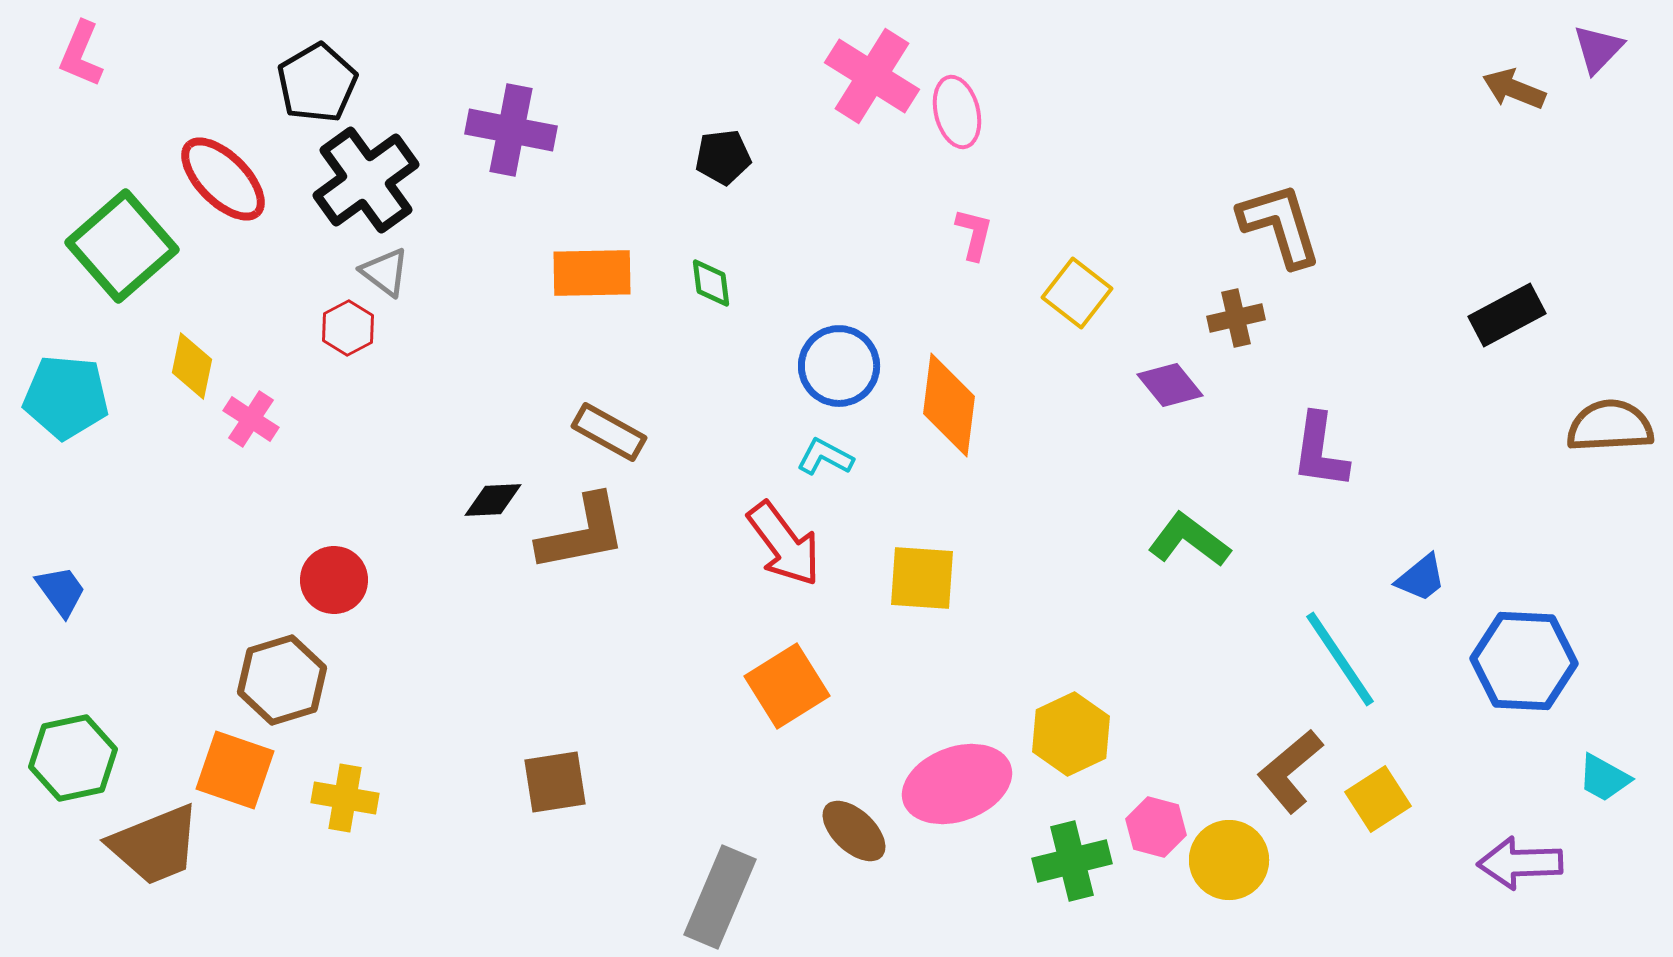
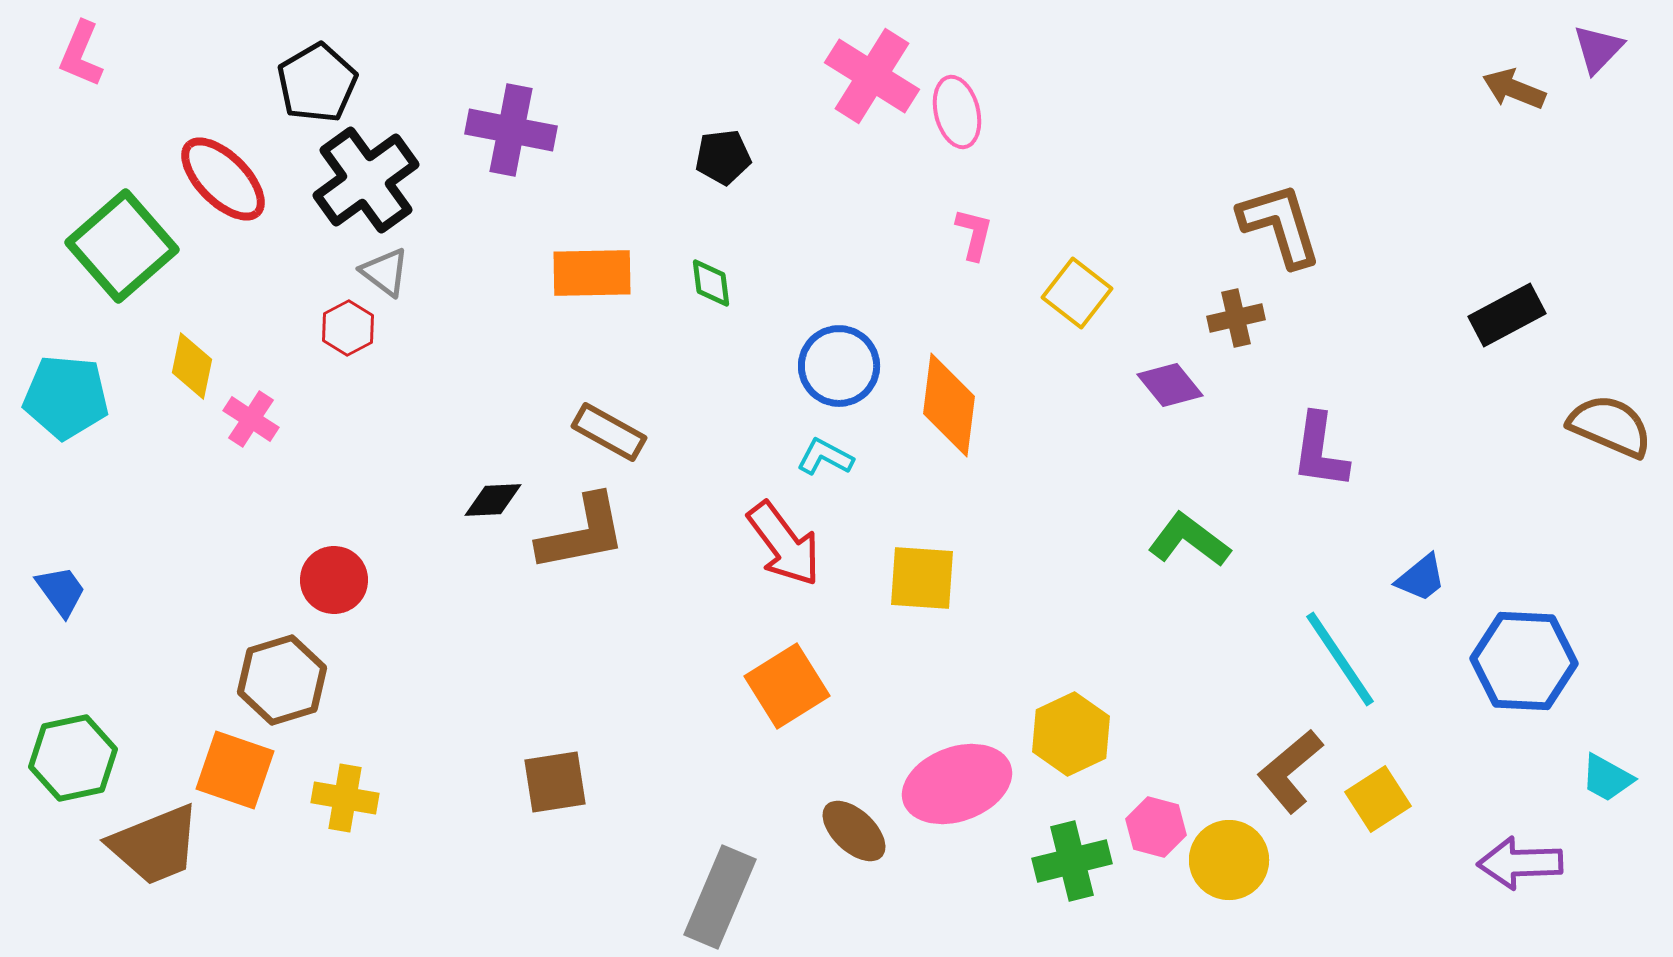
brown semicircle at (1610, 426): rotated 26 degrees clockwise
cyan trapezoid at (1604, 778): moved 3 px right
